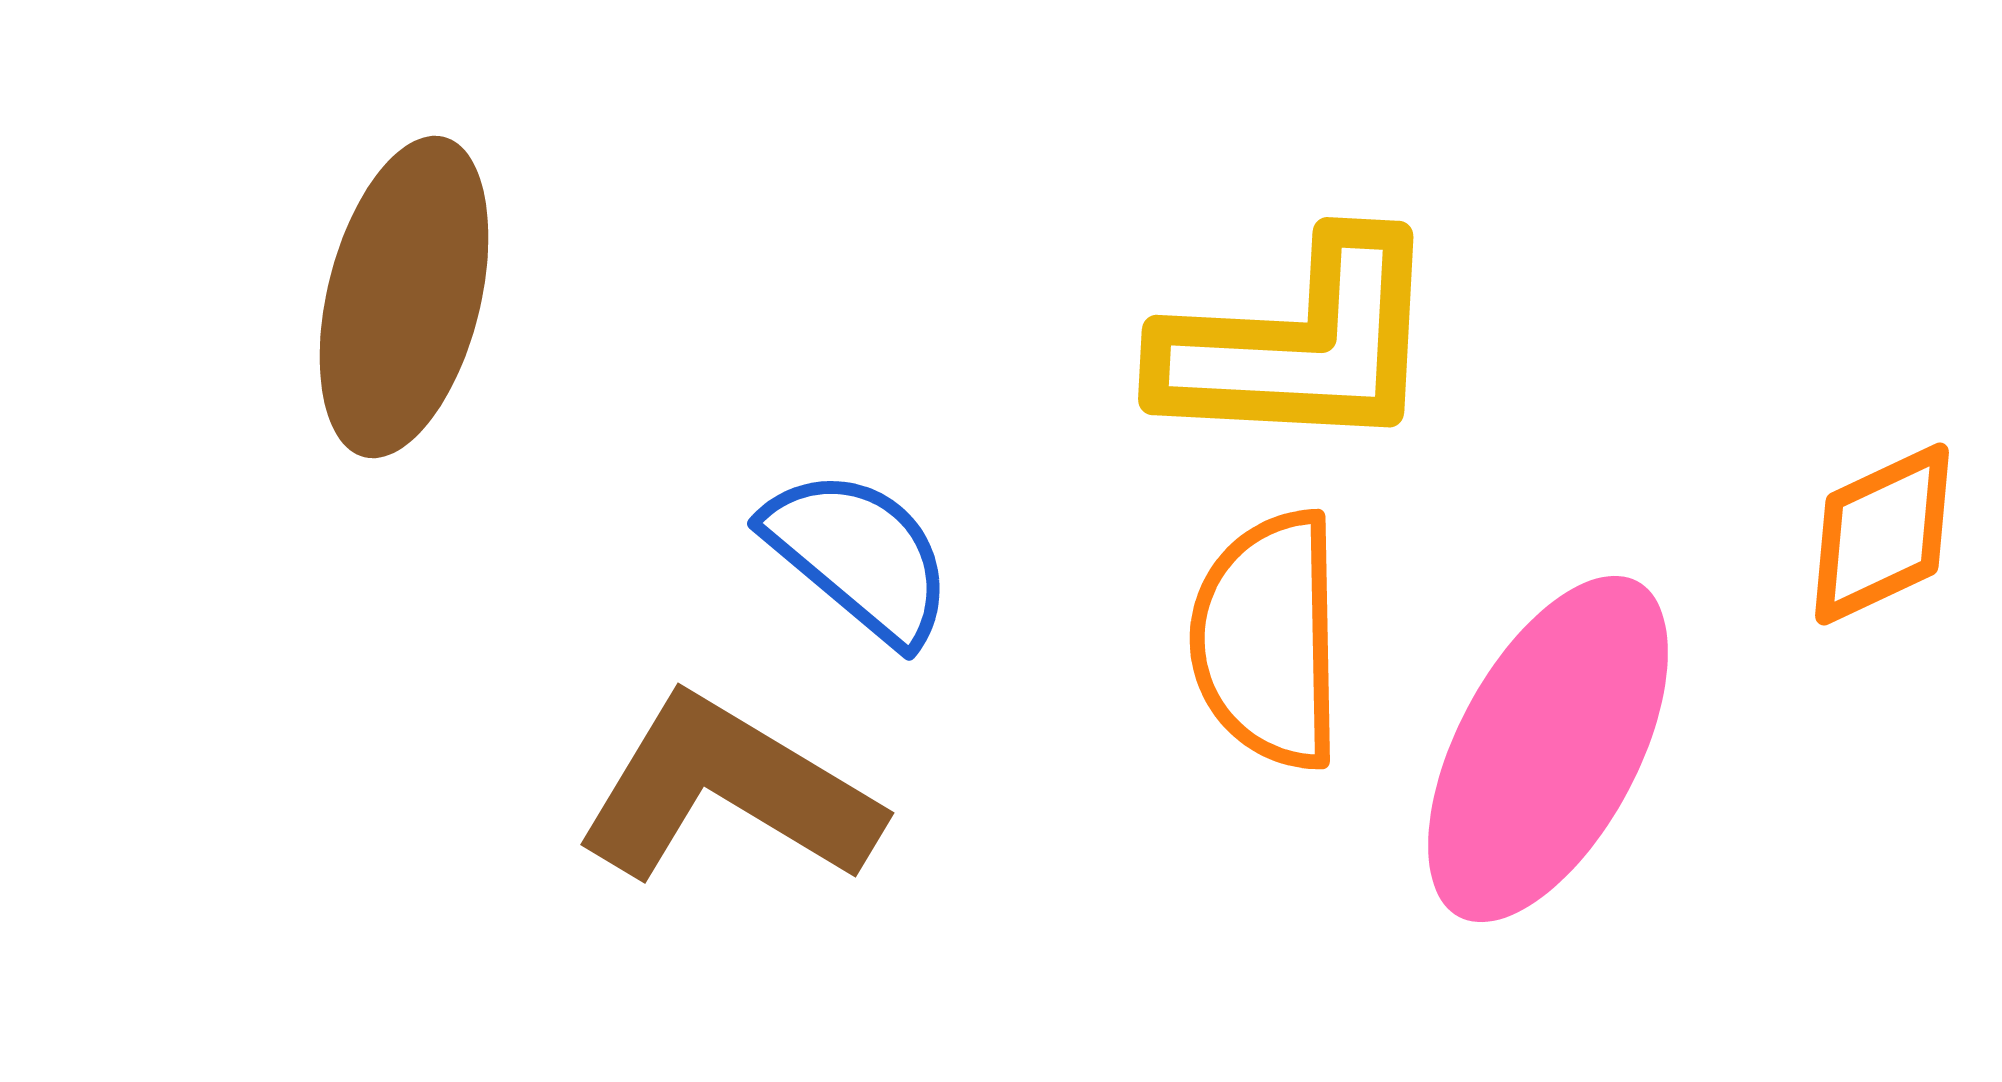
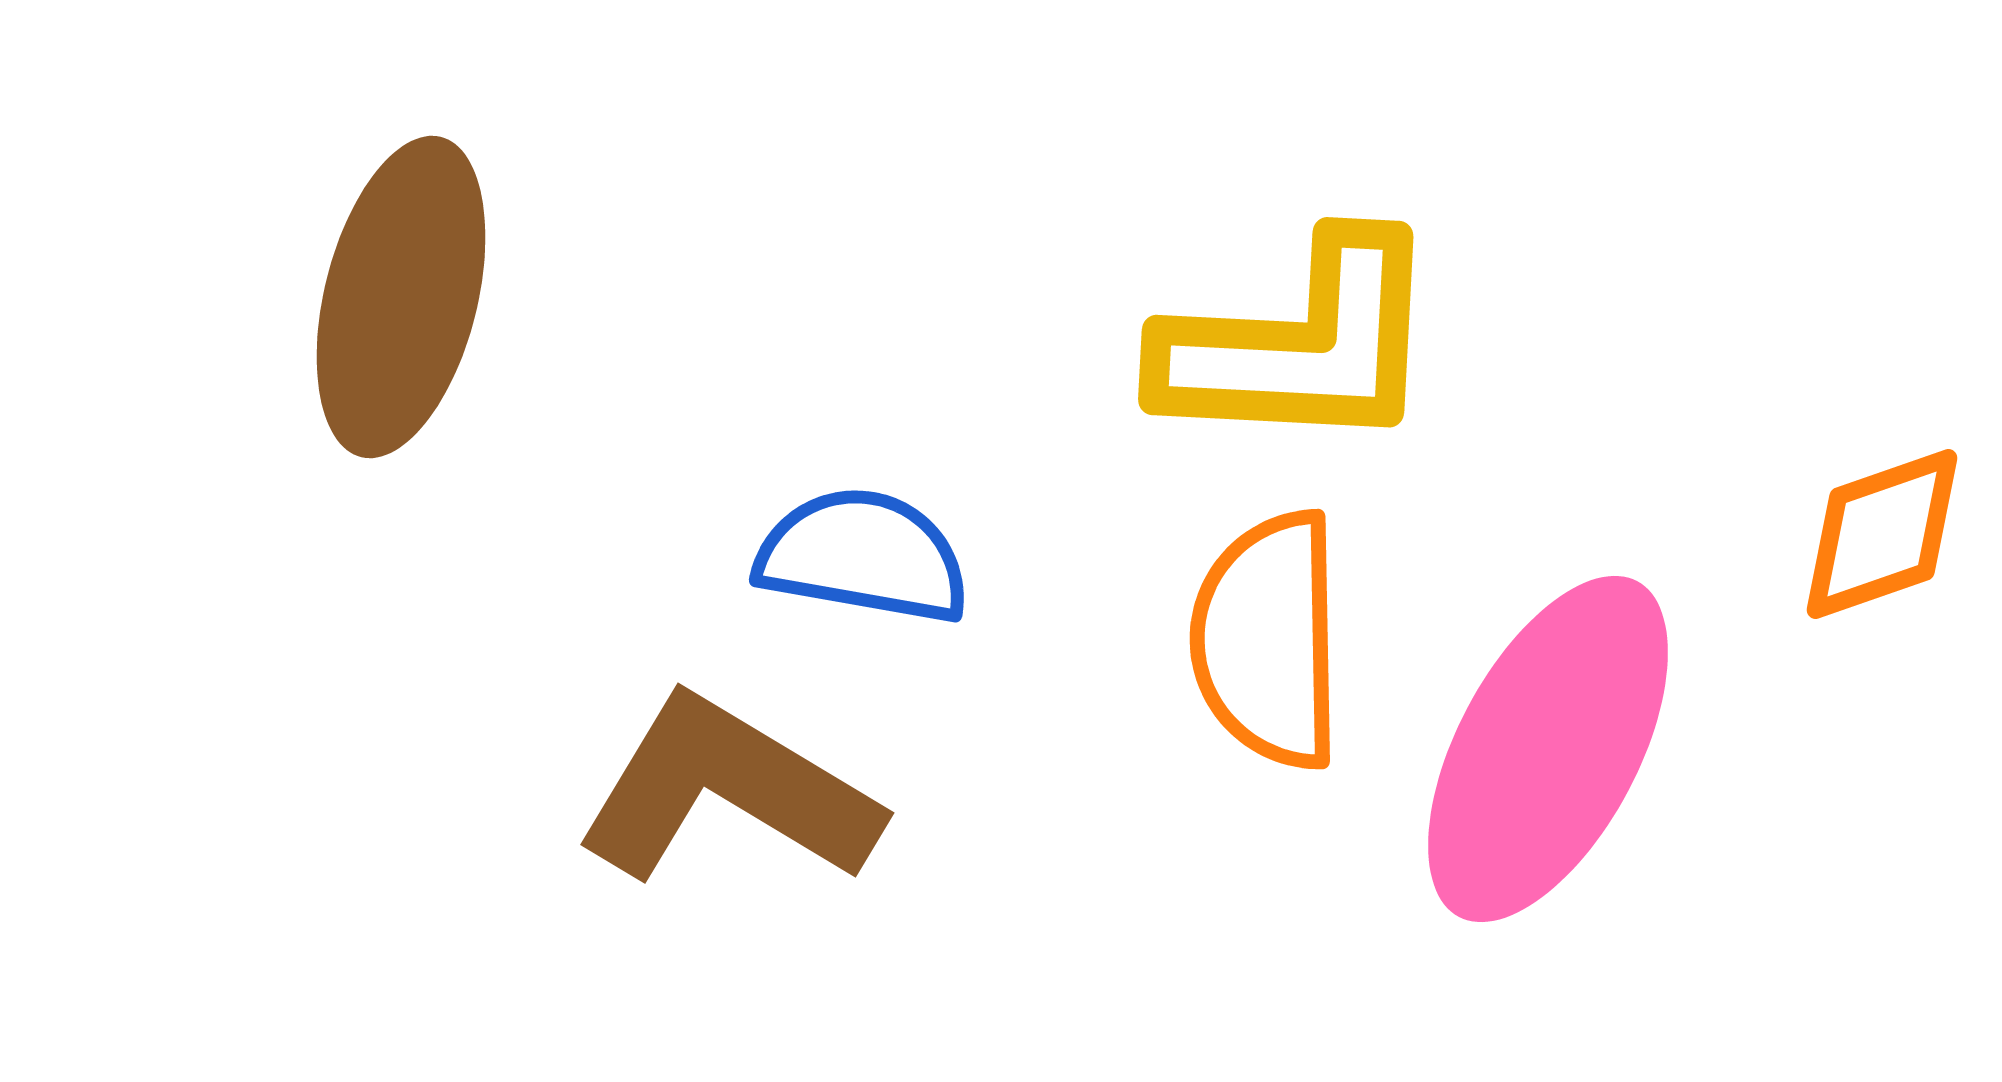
brown ellipse: moved 3 px left
orange diamond: rotated 6 degrees clockwise
blue semicircle: moved 4 px right; rotated 30 degrees counterclockwise
